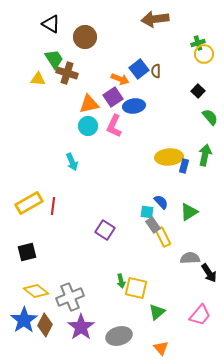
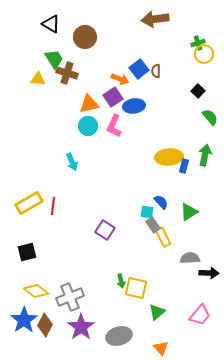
black arrow at (209, 273): rotated 54 degrees counterclockwise
